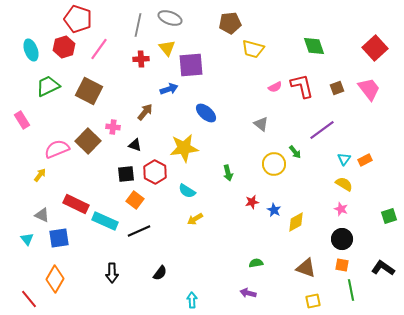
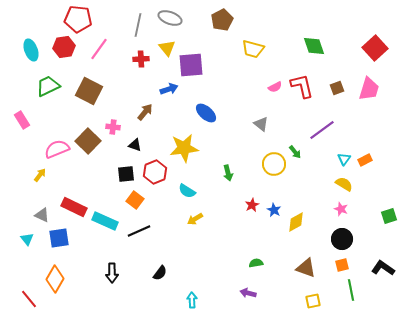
red pentagon at (78, 19): rotated 12 degrees counterclockwise
brown pentagon at (230, 23): moved 8 px left, 3 px up; rotated 20 degrees counterclockwise
red hexagon at (64, 47): rotated 10 degrees clockwise
pink trapezoid at (369, 89): rotated 55 degrees clockwise
red hexagon at (155, 172): rotated 10 degrees clockwise
red star at (252, 202): moved 3 px down; rotated 16 degrees counterclockwise
red rectangle at (76, 204): moved 2 px left, 3 px down
orange square at (342, 265): rotated 24 degrees counterclockwise
